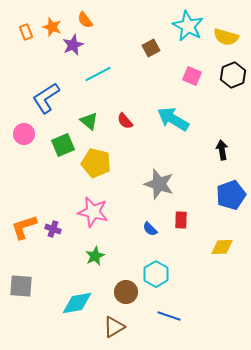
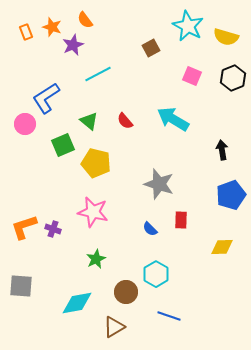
black hexagon: moved 3 px down
pink circle: moved 1 px right, 10 px up
green star: moved 1 px right, 3 px down
